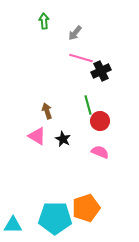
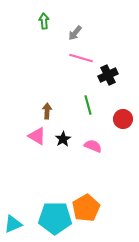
black cross: moved 7 px right, 4 px down
brown arrow: rotated 21 degrees clockwise
red circle: moved 23 px right, 2 px up
black star: rotated 14 degrees clockwise
pink semicircle: moved 7 px left, 6 px up
orange pentagon: rotated 12 degrees counterclockwise
cyan triangle: moved 1 px up; rotated 24 degrees counterclockwise
